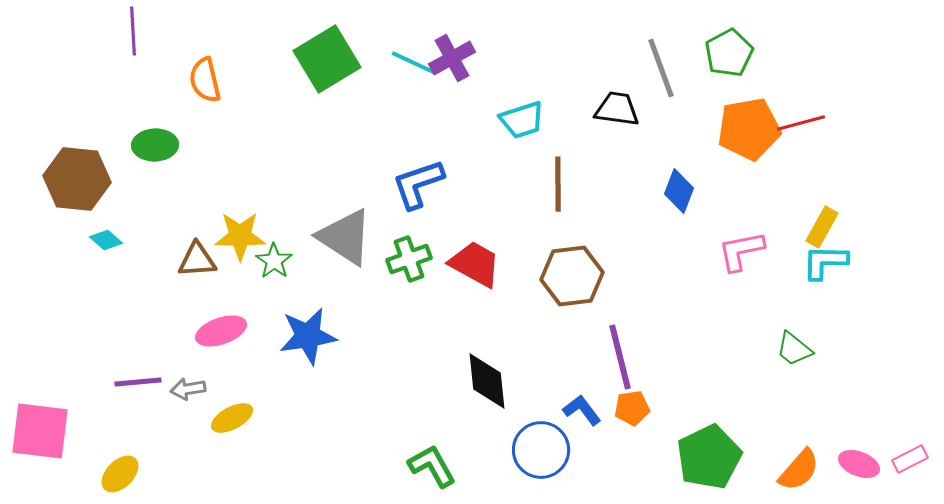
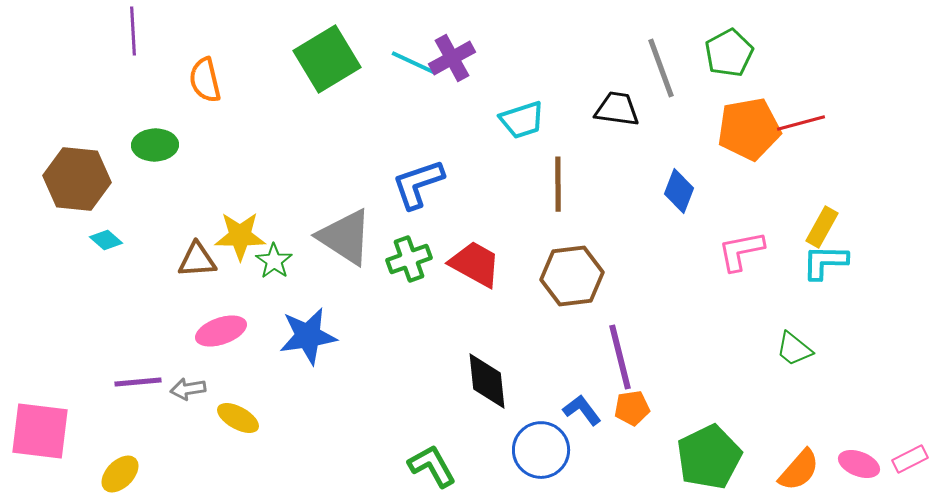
yellow ellipse at (232, 418): moved 6 px right; rotated 57 degrees clockwise
